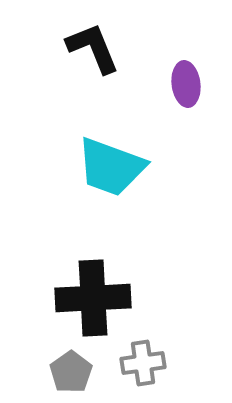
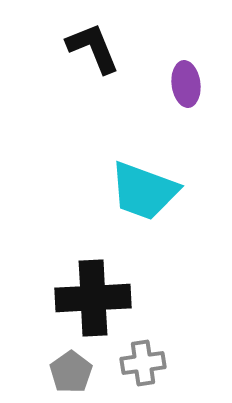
cyan trapezoid: moved 33 px right, 24 px down
